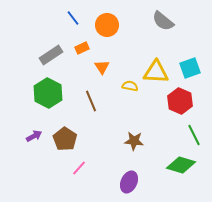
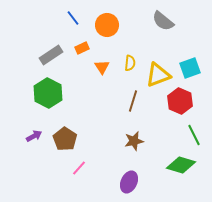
yellow triangle: moved 2 px right, 3 px down; rotated 24 degrees counterclockwise
yellow semicircle: moved 23 px up; rotated 84 degrees clockwise
brown line: moved 42 px right; rotated 40 degrees clockwise
brown star: rotated 18 degrees counterclockwise
